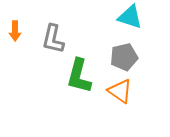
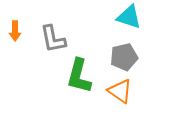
cyan triangle: moved 1 px left
gray L-shape: rotated 24 degrees counterclockwise
